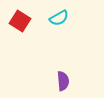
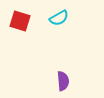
red square: rotated 15 degrees counterclockwise
